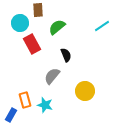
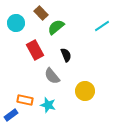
brown rectangle: moved 3 px right, 3 px down; rotated 40 degrees counterclockwise
cyan circle: moved 4 px left
green semicircle: moved 1 px left
red rectangle: moved 3 px right, 6 px down
gray semicircle: rotated 78 degrees counterclockwise
orange rectangle: rotated 63 degrees counterclockwise
cyan star: moved 3 px right
blue rectangle: rotated 24 degrees clockwise
